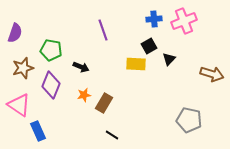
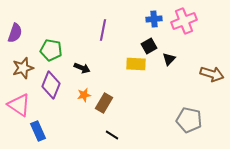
purple line: rotated 30 degrees clockwise
black arrow: moved 1 px right, 1 px down
